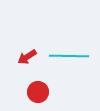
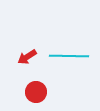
red circle: moved 2 px left
